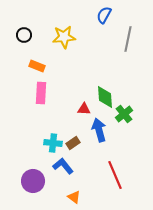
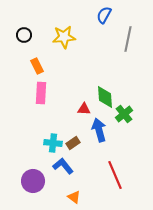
orange rectangle: rotated 42 degrees clockwise
